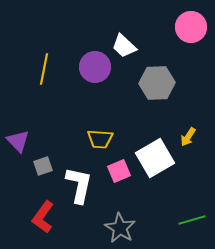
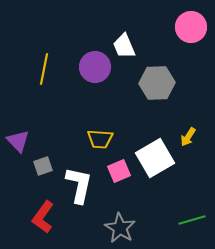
white trapezoid: rotated 24 degrees clockwise
